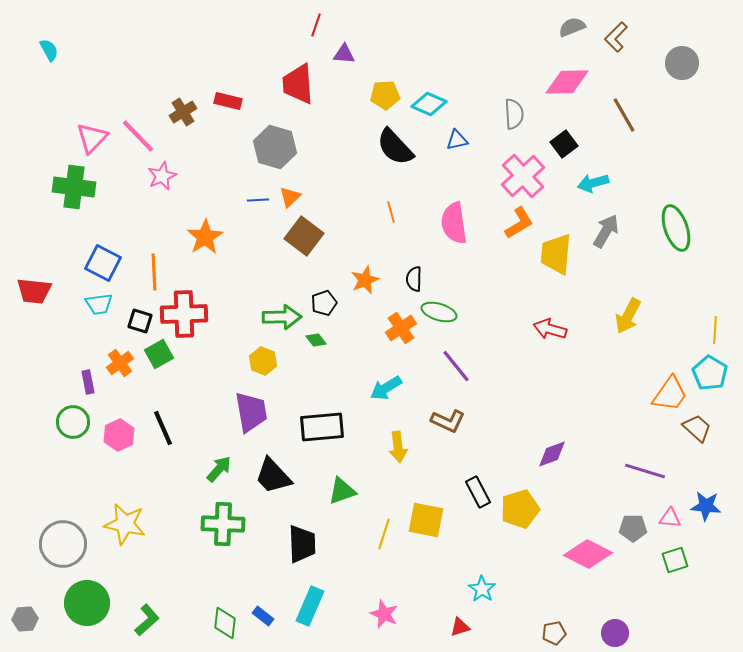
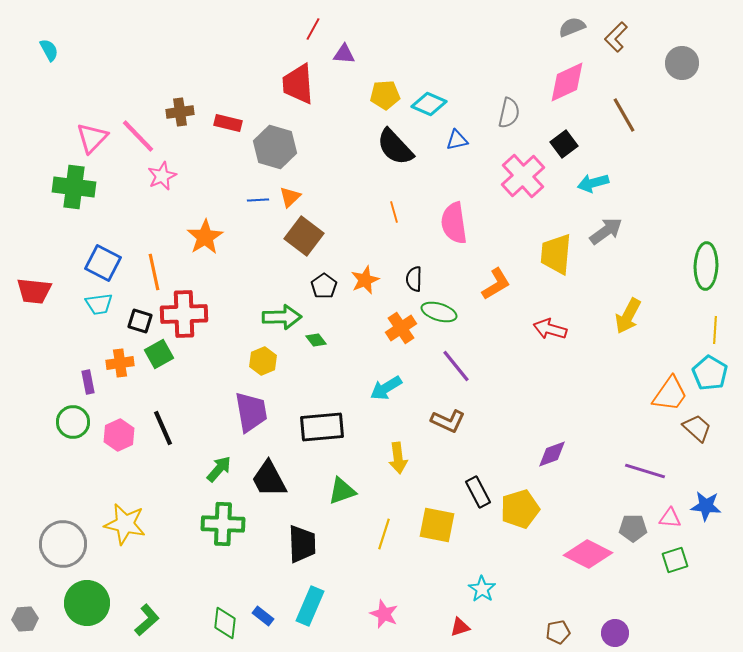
red line at (316, 25): moved 3 px left, 4 px down; rotated 10 degrees clockwise
pink diamond at (567, 82): rotated 24 degrees counterclockwise
red rectangle at (228, 101): moved 22 px down
brown cross at (183, 112): moved 3 px left; rotated 24 degrees clockwise
gray semicircle at (514, 114): moved 5 px left, 1 px up; rotated 16 degrees clockwise
orange line at (391, 212): moved 3 px right
orange L-shape at (519, 223): moved 23 px left, 61 px down
green ellipse at (676, 228): moved 30 px right, 38 px down; rotated 21 degrees clockwise
gray arrow at (606, 231): rotated 24 degrees clockwise
orange line at (154, 272): rotated 9 degrees counterclockwise
black pentagon at (324, 303): moved 17 px up; rotated 15 degrees counterclockwise
yellow hexagon at (263, 361): rotated 16 degrees clockwise
orange cross at (120, 363): rotated 28 degrees clockwise
yellow arrow at (398, 447): moved 11 px down
black trapezoid at (273, 476): moved 4 px left, 3 px down; rotated 15 degrees clockwise
yellow square at (426, 520): moved 11 px right, 5 px down
brown pentagon at (554, 633): moved 4 px right, 1 px up
